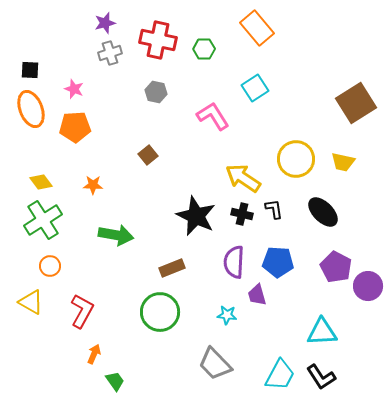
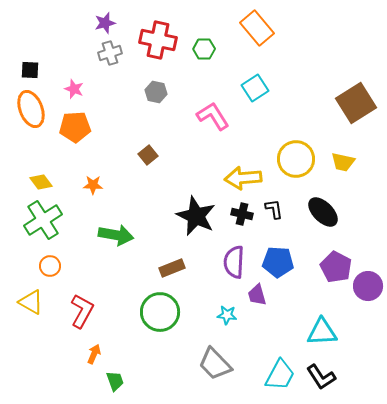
yellow arrow at (243, 178): rotated 39 degrees counterclockwise
green trapezoid at (115, 381): rotated 15 degrees clockwise
